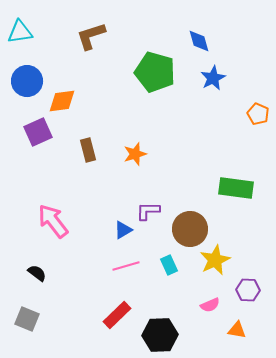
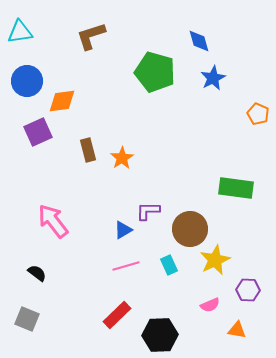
orange star: moved 13 px left, 4 px down; rotated 15 degrees counterclockwise
